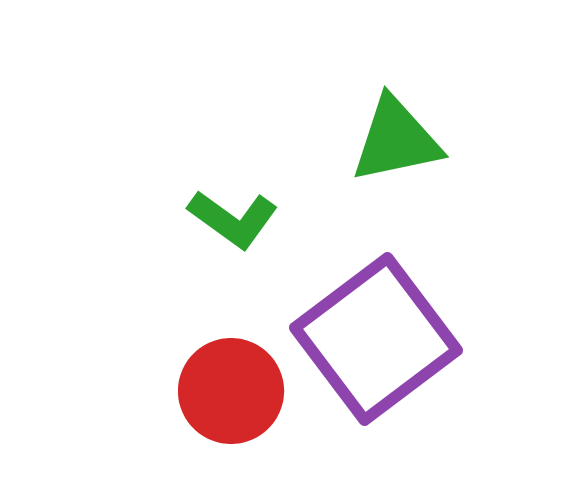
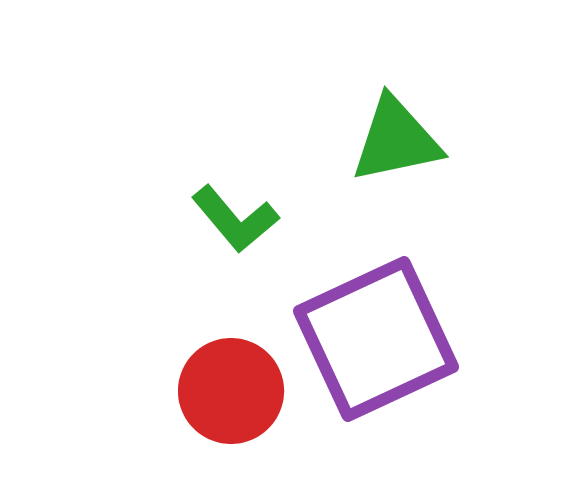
green L-shape: moved 2 px right; rotated 14 degrees clockwise
purple square: rotated 12 degrees clockwise
